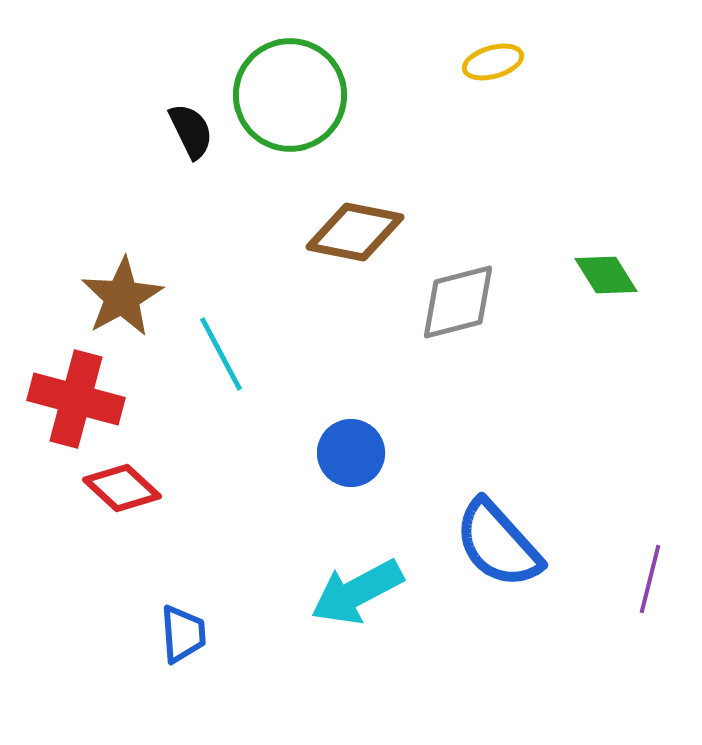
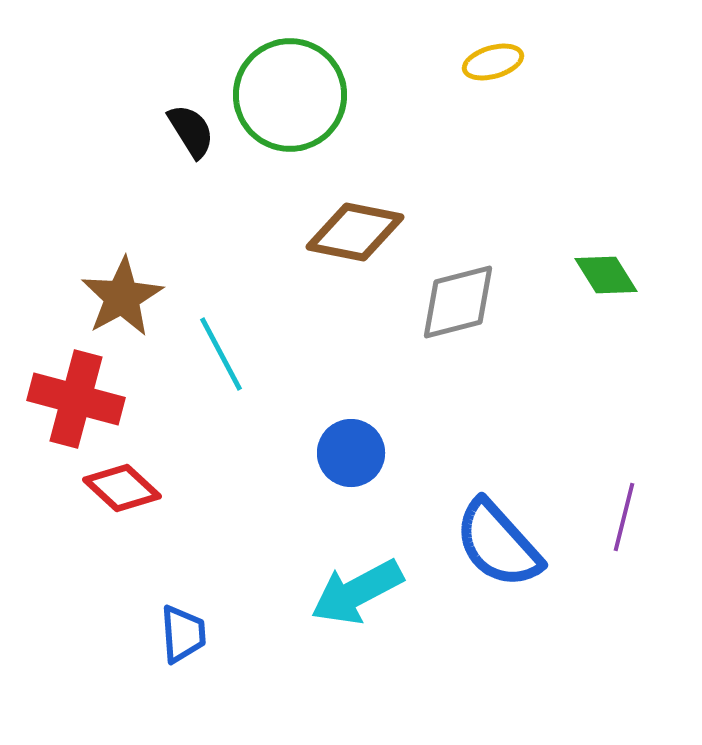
black semicircle: rotated 6 degrees counterclockwise
purple line: moved 26 px left, 62 px up
